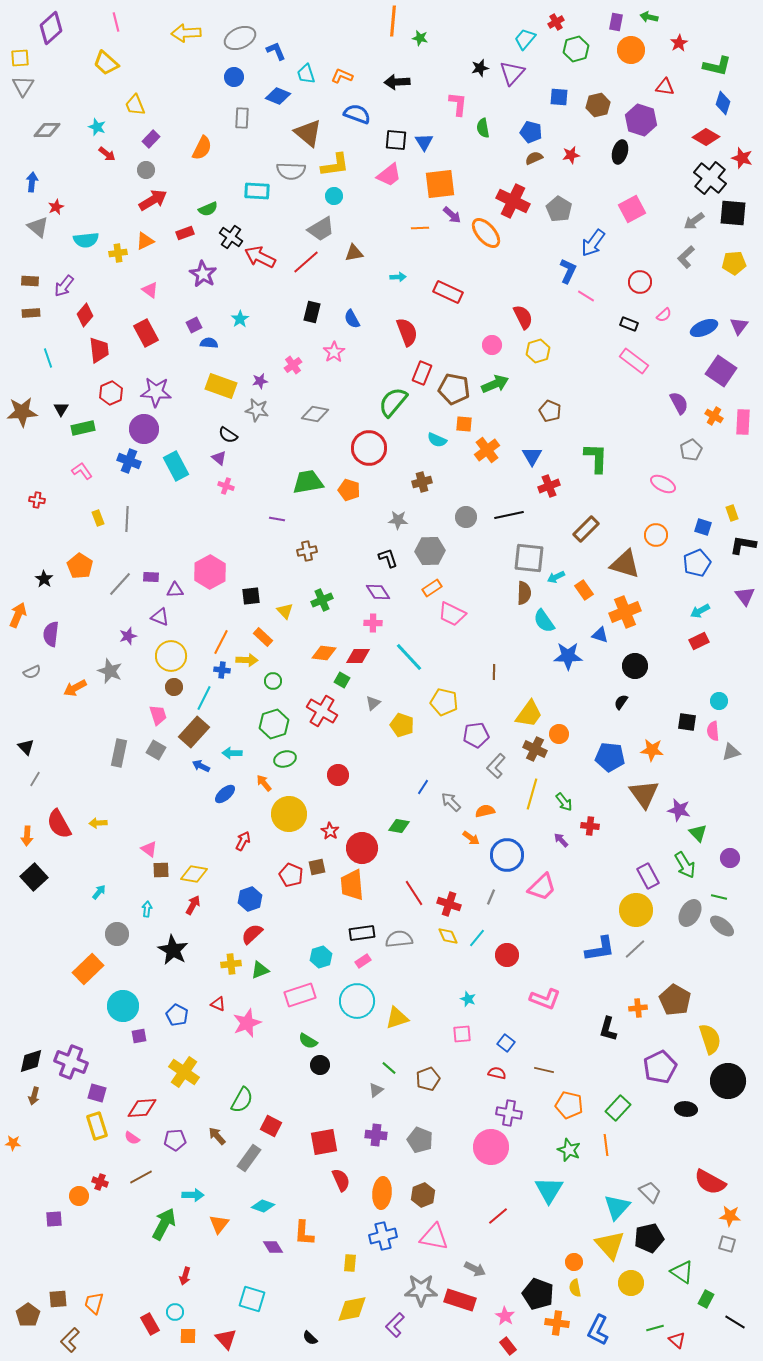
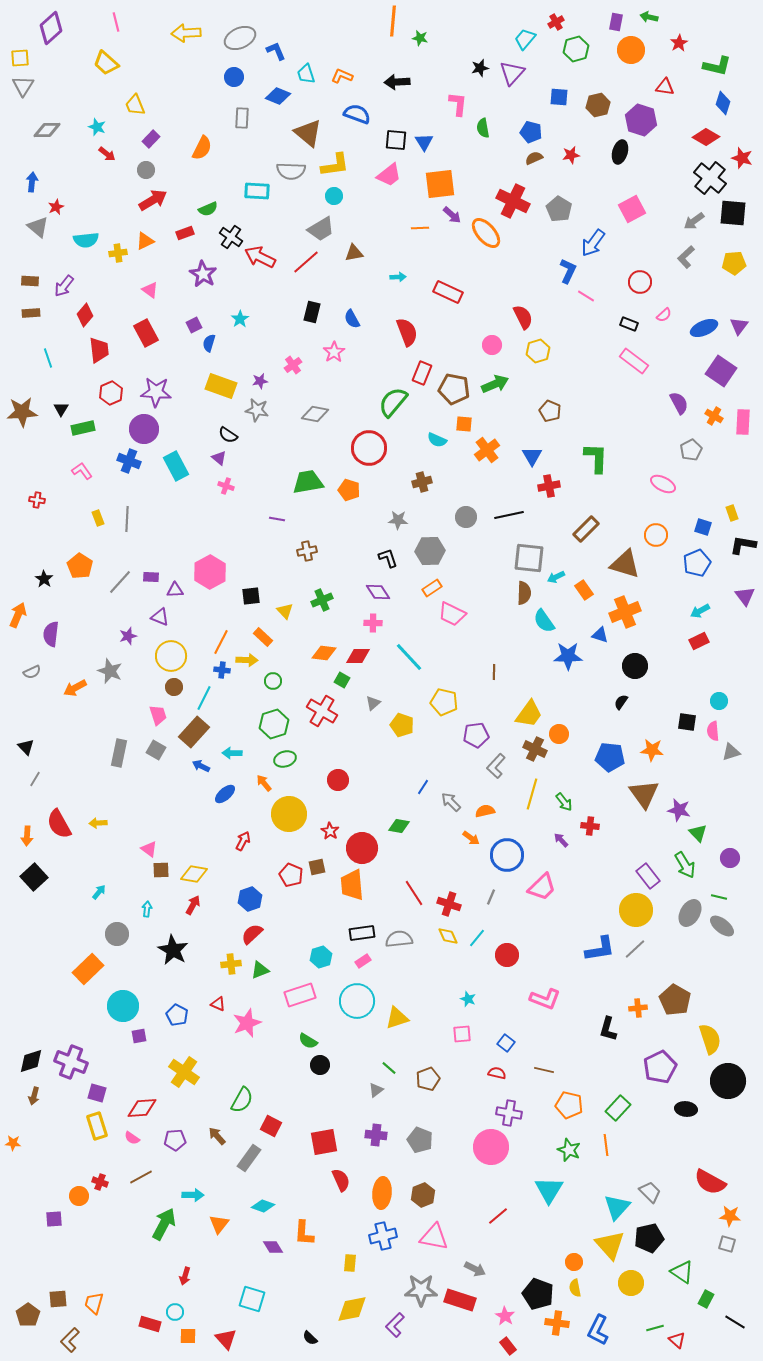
blue semicircle at (209, 343): rotated 78 degrees counterclockwise
red cross at (549, 486): rotated 10 degrees clockwise
gray line at (120, 584): moved 2 px up
red circle at (338, 775): moved 5 px down
purple rectangle at (648, 876): rotated 10 degrees counterclockwise
red rectangle at (150, 1324): rotated 45 degrees counterclockwise
